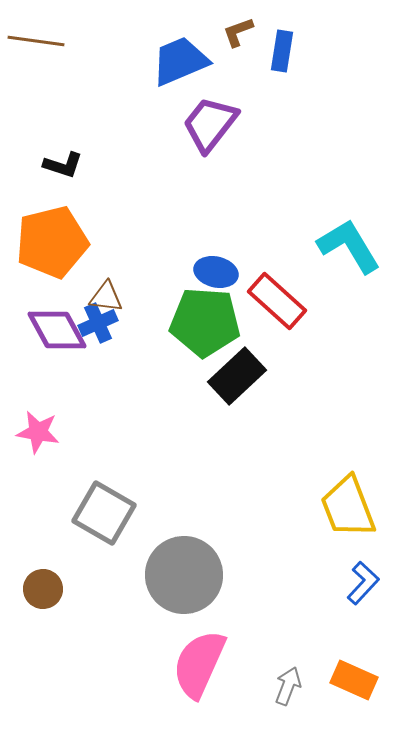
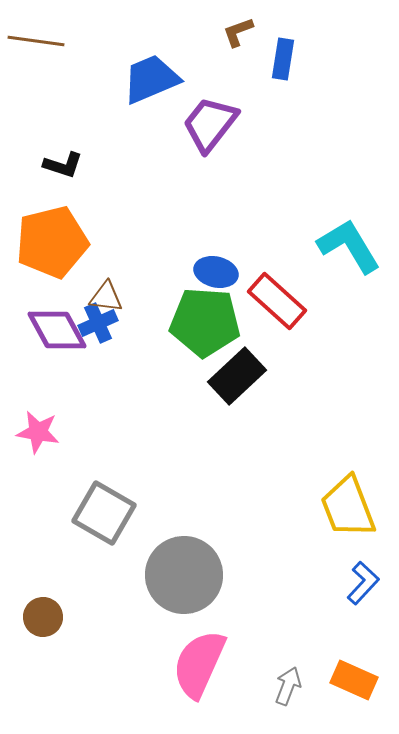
blue rectangle: moved 1 px right, 8 px down
blue trapezoid: moved 29 px left, 18 px down
brown circle: moved 28 px down
